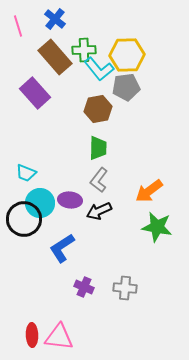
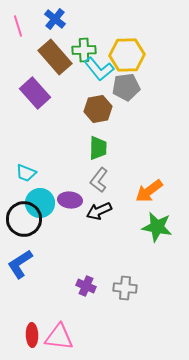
blue L-shape: moved 42 px left, 16 px down
purple cross: moved 2 px right, 1 px up
